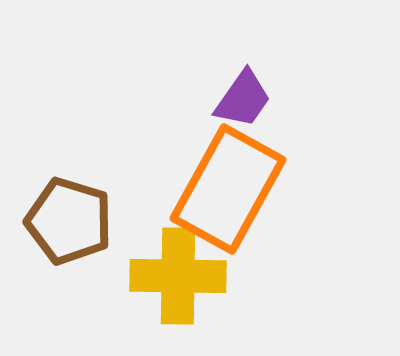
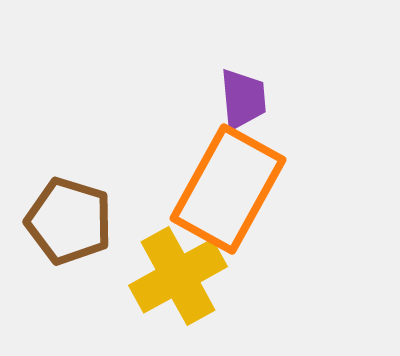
purple trapezoid: rotated 40 degrees counterclockwise
yellow cross: rotated 30 degrees counterclockwise
